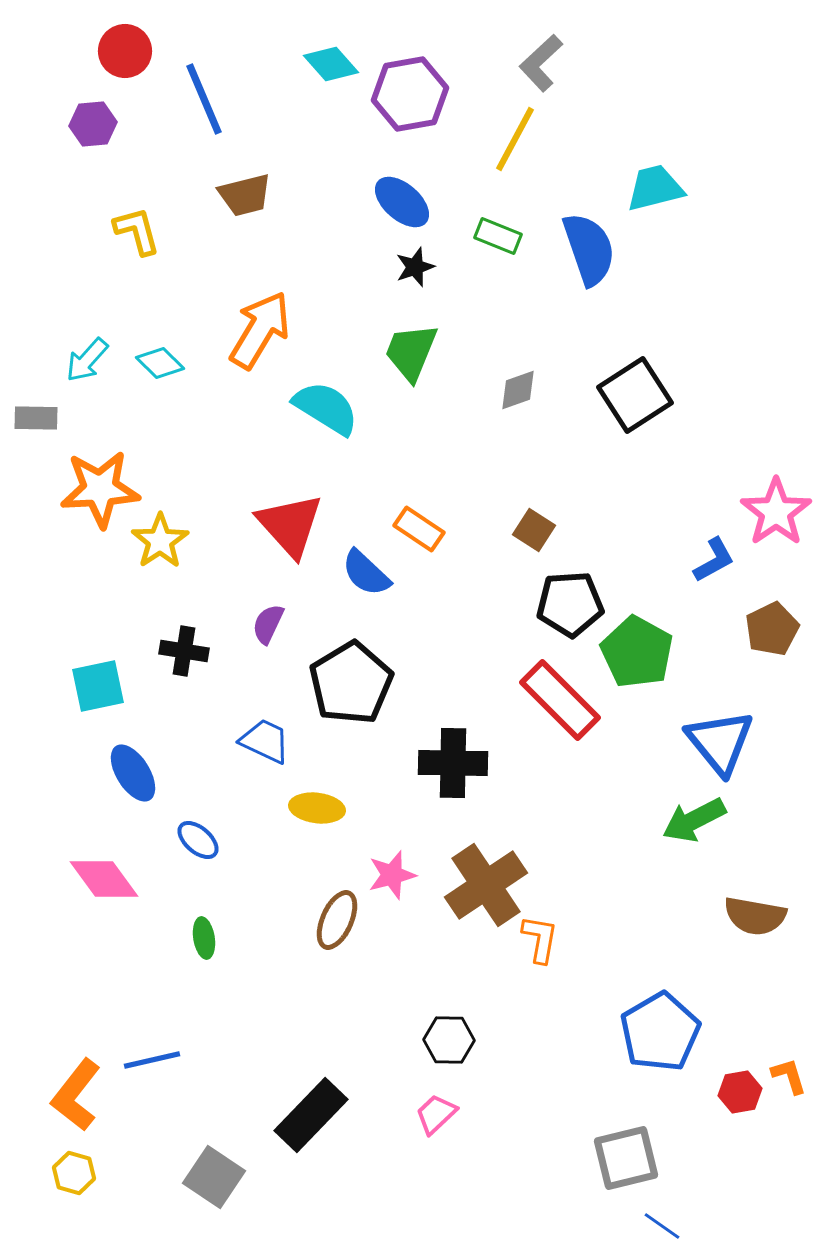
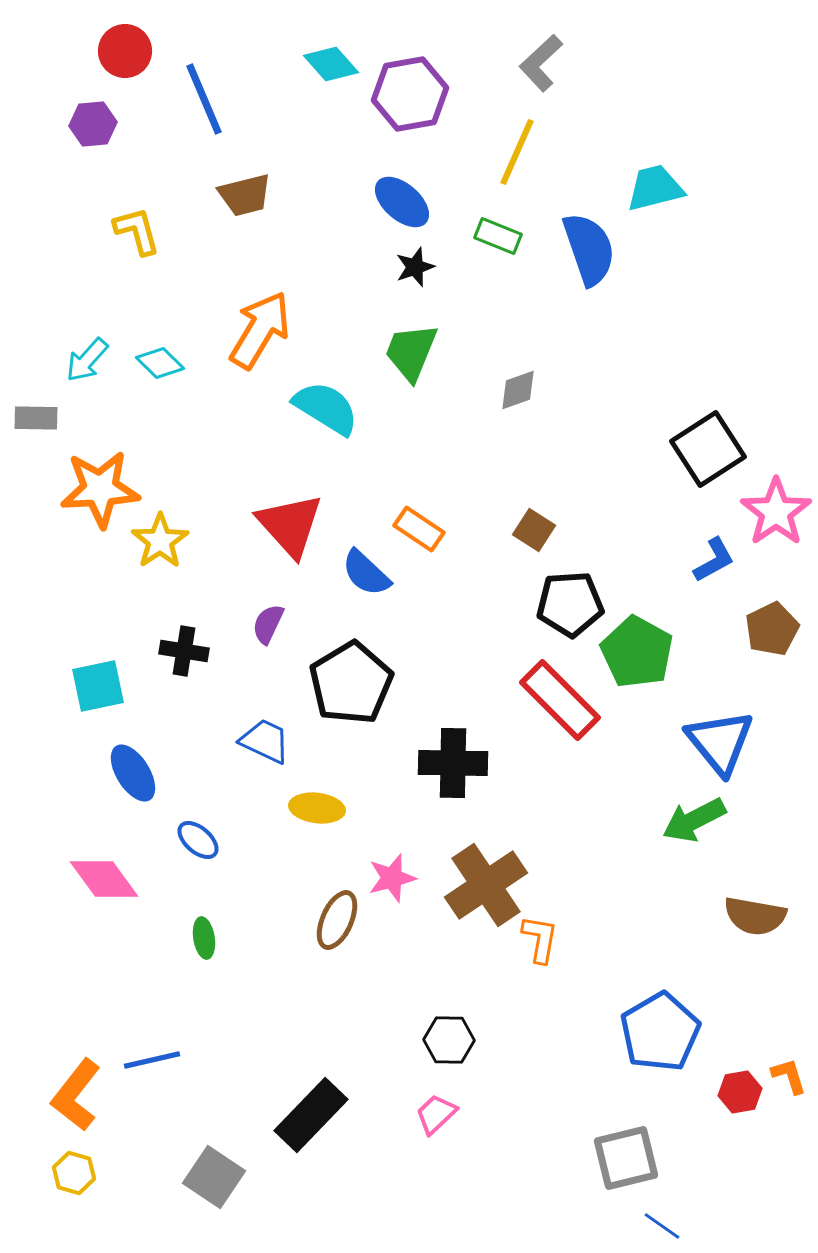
yellow line at (515, 139): moved 2 px right, 13 px down; rotated 4 degrees counterclockwise
black square at (635, 395): moved 73 px right, 54 px down
pink star at (392, 875): moved 3 px down
